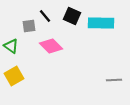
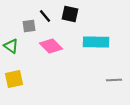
black square: moved 2 px left, 2 px up; rotated 12 degrees counterclockwise
cyan rectangle: moved 5 px left, 19 px down
yellow square: moved 3 px down; rotated 18 degrees clockwise
